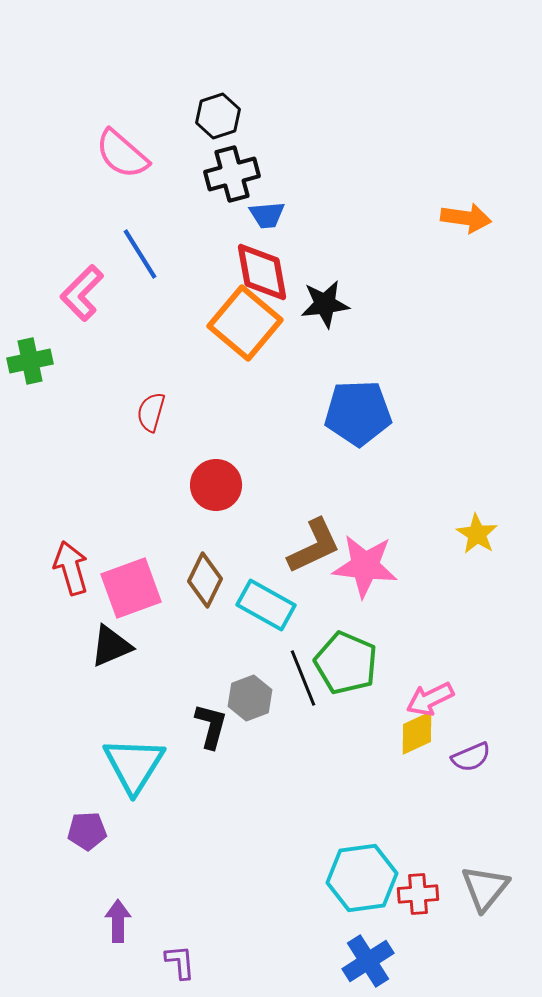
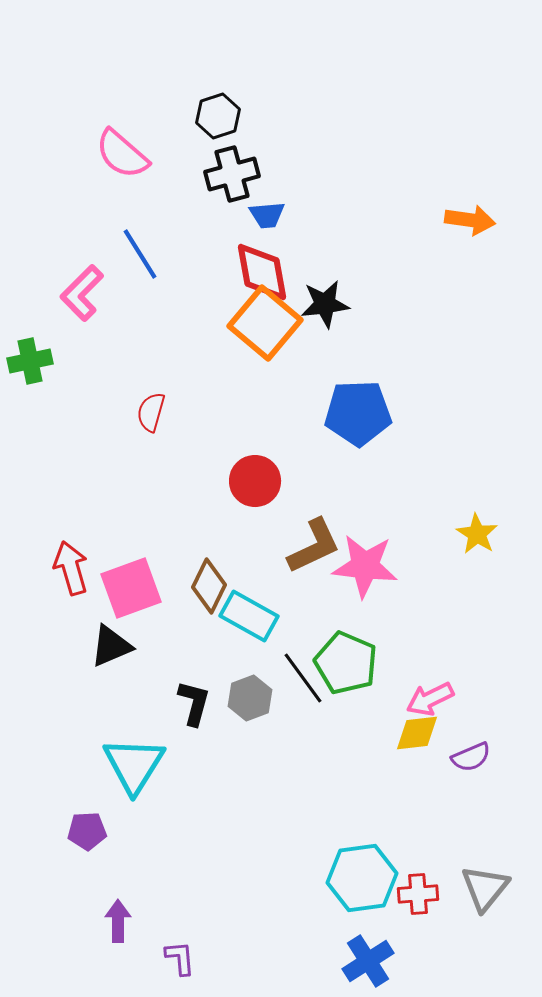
orange arrow: moved 4 px right, 2 px down
orange square: moved 20 px right
red circle: moved 39 px right, 4 px up
brown diamond: moved 4 px right, 6 px down
cyan rectangle: moved 17 px left, 11 px down
black line: rotated 14 degrees counterclockwise
black L-shape: moved 17 px left, 23 px up
yellow diamond: rotated 18 degrees clockwise
purple L-shape: moved 4 px up
